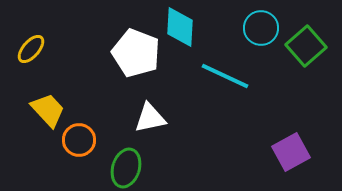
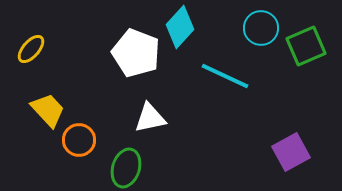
cyan diamond: rotated 39 degrees clockwise
green square: rotated 18 degrees clockwise
